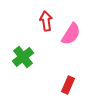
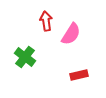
green cross: moved 2 px right; rotated 15 degrees counterclockwise
red rectangle: moved 11 px right, 10 px up; rotated 54 degrees clockwise
